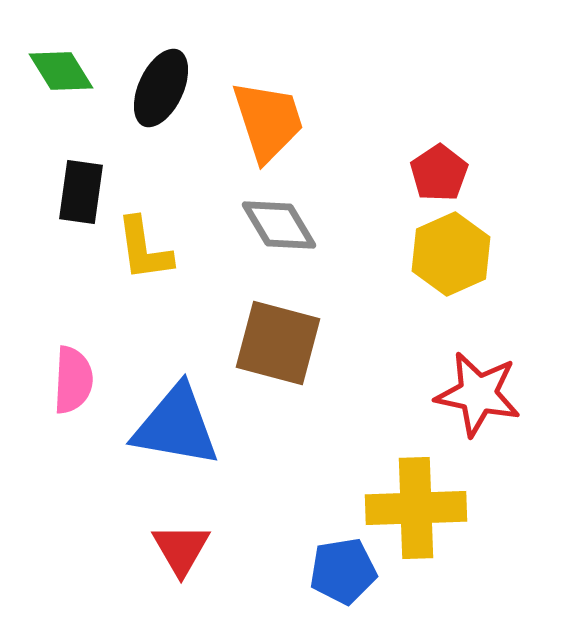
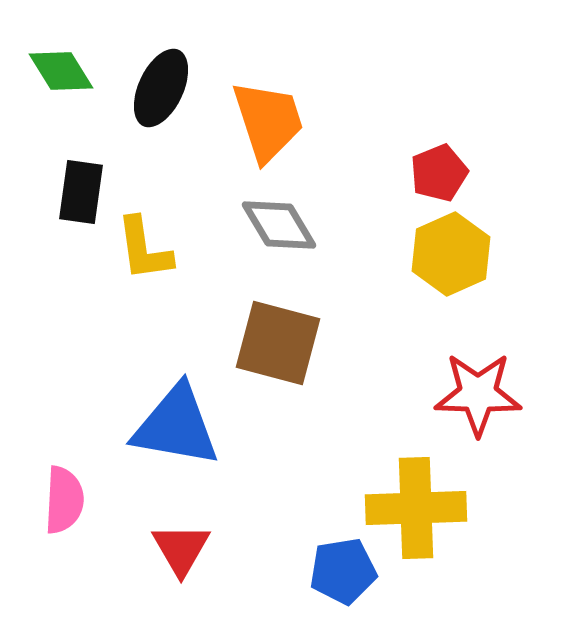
red pentagon: rotated 12 degrees clockwise
pink semicircle: moved 9 px left, 120 px down
red star: rotated 10 degrees counterclockwise
